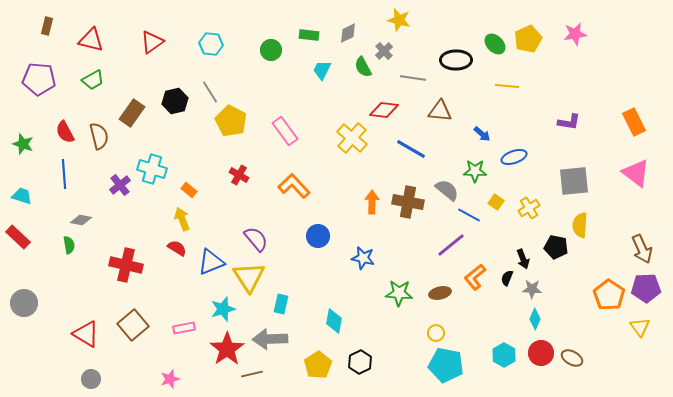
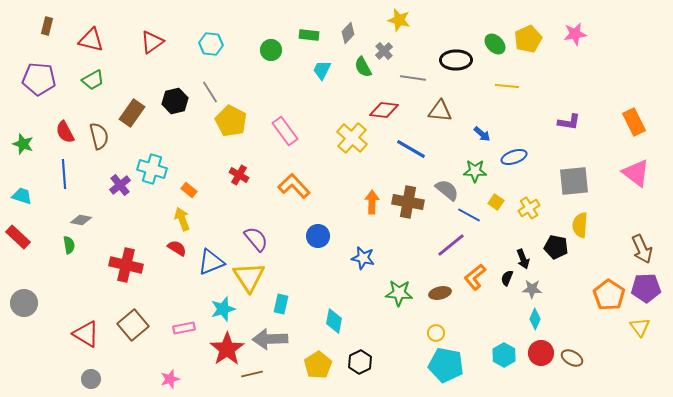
gray diamond at (348, 33): rotated 20 degrees counterclockwise
